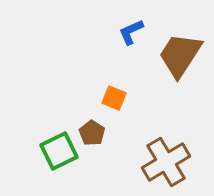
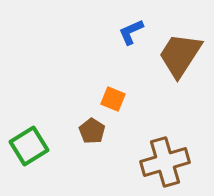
orange square: moved 1 px left, 1 px down
brown pentagon: moved 2 px up
green square: moved 30 px left, 5 px up; rotated 6 degrees counterclockwise
brown cross: moved 1 px left; rotated 15 degrees clockwise
